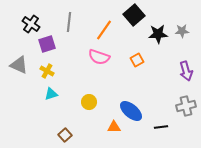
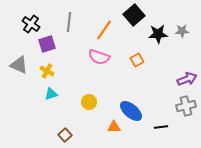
purple arrow: moved 1 px right, 8 px down; rotated 96 degrees counterclockwise
